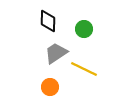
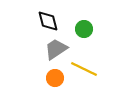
black diamond: rotated 15 degrees counterclockwise
gray trapezoid: moved 4 px up
orange circle: moved 5 px right, 9 px up
